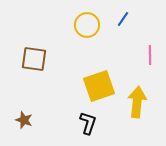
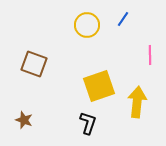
brown square: moved 5 px down; rotated 12 degrees clockwise
